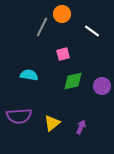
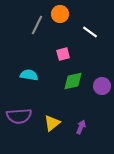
orange circle: moved 2 px left
gray line: moved 5 px left, 2 px up
white line: moved 2 px left, 1 px down
